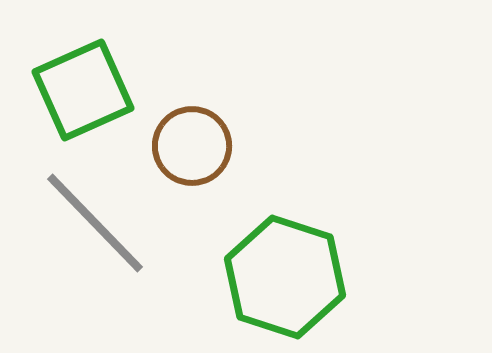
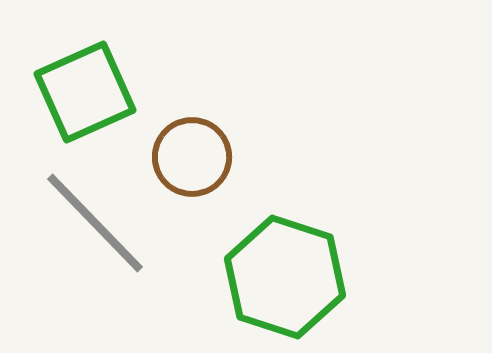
green square: moved 2 px right, 2 px down
brown circle: moved 11 px down
